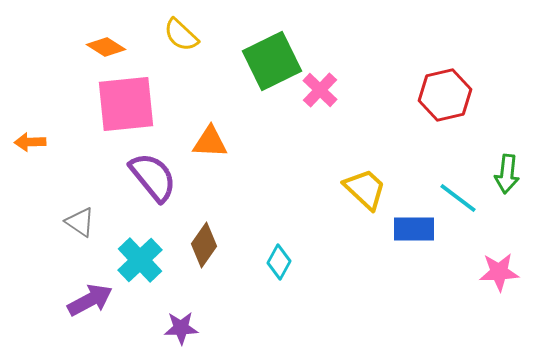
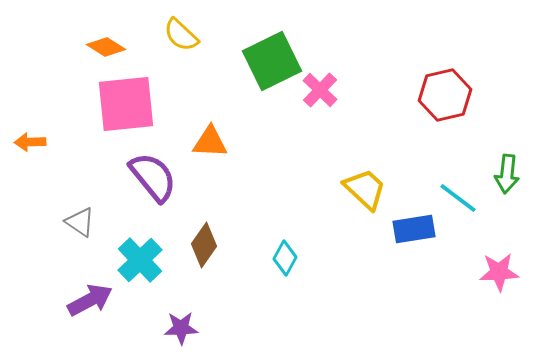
blue rectangle: rotated 9 degrees counterclockwise
cyan diamond: moved 6 px right, 4 px up
